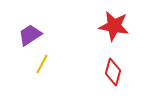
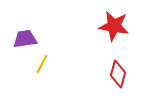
purple trapezoid: moved 5 px left, 4 px down; rotated 25 degrees clockwise
red diamond: moved 5 px right, 2 px down
